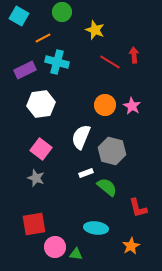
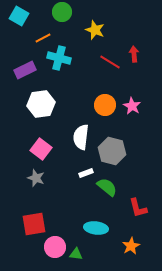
red arrow: moved 1 px up
cyan cross: moved 2 px right, 4 px up
white semicircle: rotated 15 degrees counterclockwise
